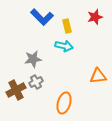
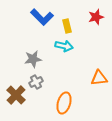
red star: moved 1 px right
orange triangle: moved 1 px right, 2 px down
brown cross: moved 5 px down; rotated 18 degrees counterclockwise
